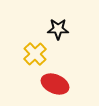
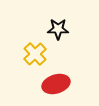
red ellipse: moved 1 px right; rotated 40 degrees counterclockwise
